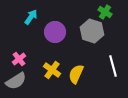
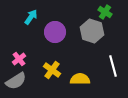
yellow semicircle: moved 4 px right, 5 px down; rotated 66 degrees clockwise
